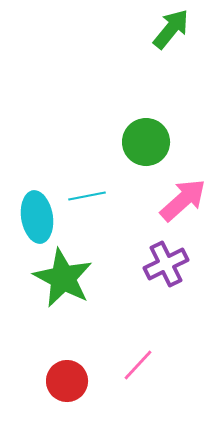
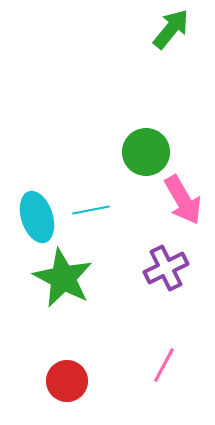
green circle: moved 10 px down
cyan line: moved 4 px right, 14 px down
pink arrow: rotated 102 degrees clockwise
cyan ellipse: rotated 9 degrees counterclockwise
purple cross: moved 4 px down
pink line: moved 26 px right; rotated 15 degrees counterclockwise
